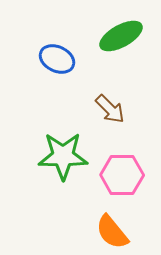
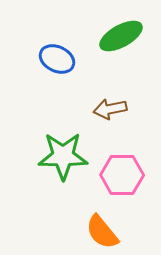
brown arrow: rotated 124 degrees clockwise
orange semicircle: moved 10 px left
